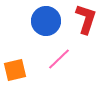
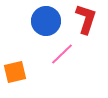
pink line: moved 3 px right, 5 px up
orange square: moved 2 px down
